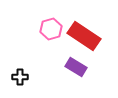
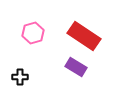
pink hexagon: moved 18 px left, 4 px down
